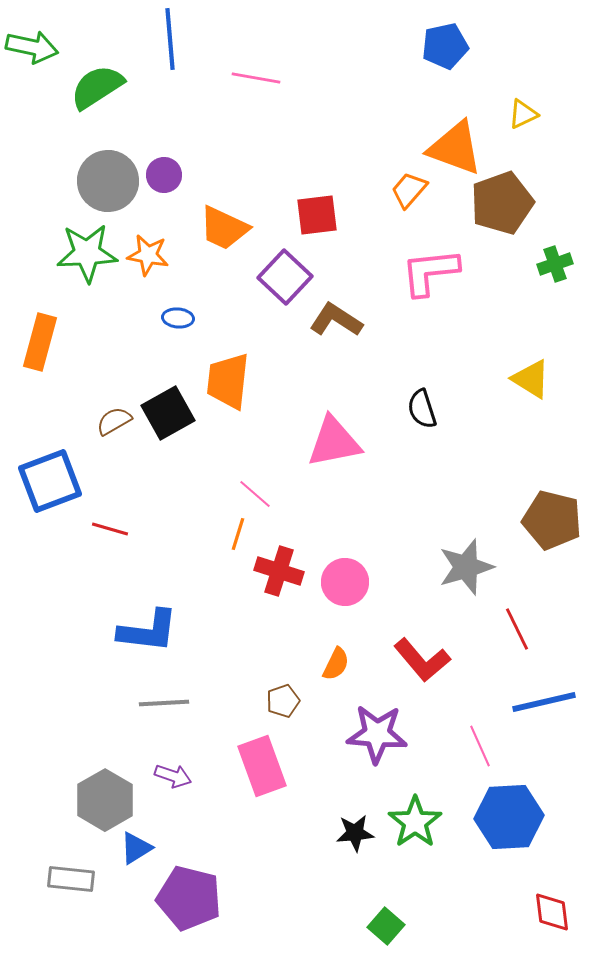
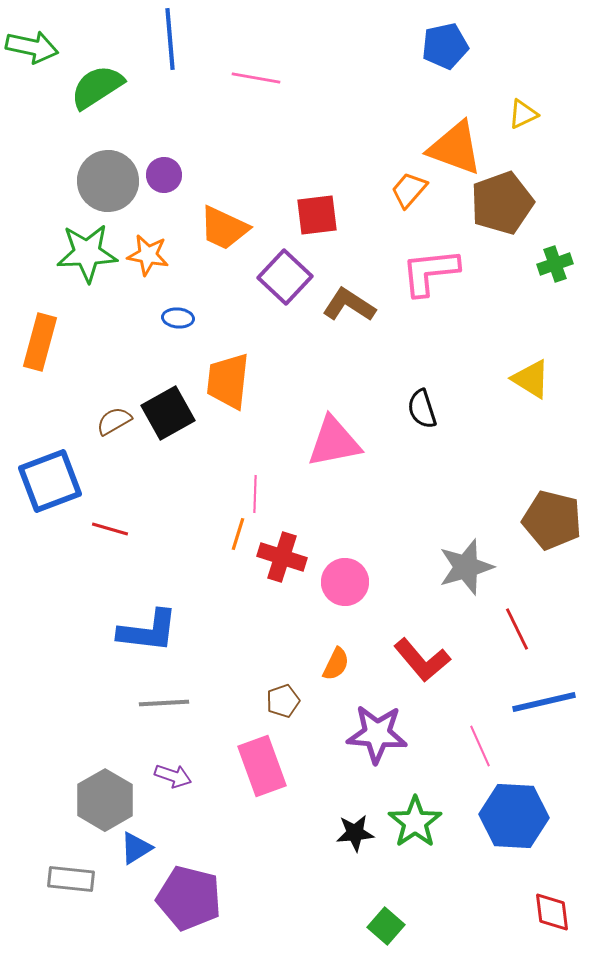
brown L-shape at (336, 320): moved 13 px right, 15 px up
pink line at (255, 494): rotated 51 degrees clockwise
red cross at (279, 571): moved 3 px right, 14 px up
blue hexagon at (509, 817): moved 5 px right, 1 px up; rotated 6 degrees clockwise
